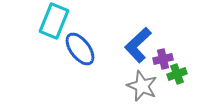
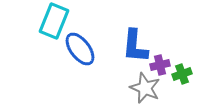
blue L-shape: moved 3 px left, 1 px down; rotated 42 degrees counterclockwise
purple cross: moved 3 px left, 6 px down
green cross: moved 5 px right
gray star: moved 3 px right, 2 px down
